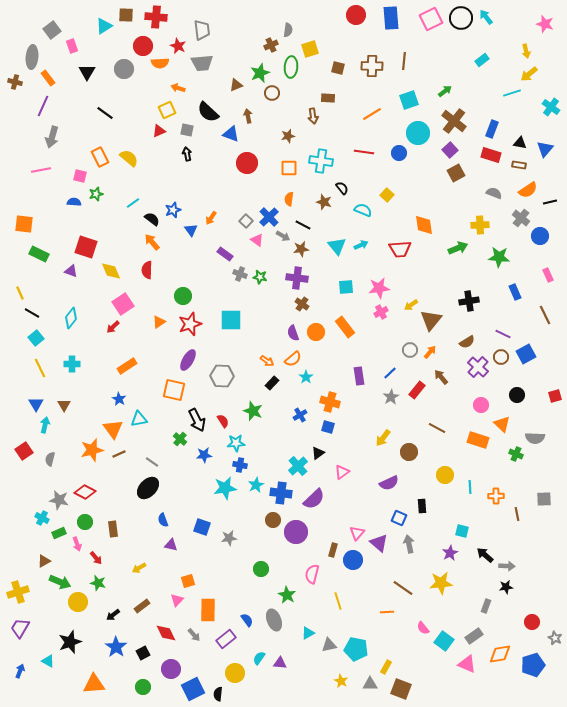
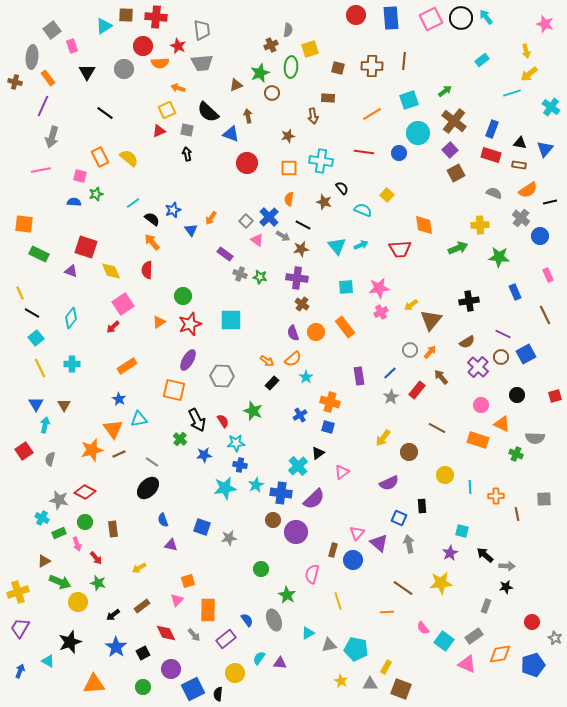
orange triangle at (502, 424): rotated 18 degrees counterclockwise
